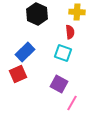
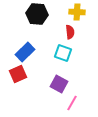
black hexagon: rotated 20 degrees counterclockwise
